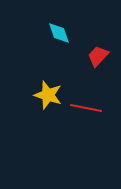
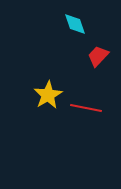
cyan diamond: moved 16 px right, 9 px up
yellow star: rotated 24 degrees clockwise
